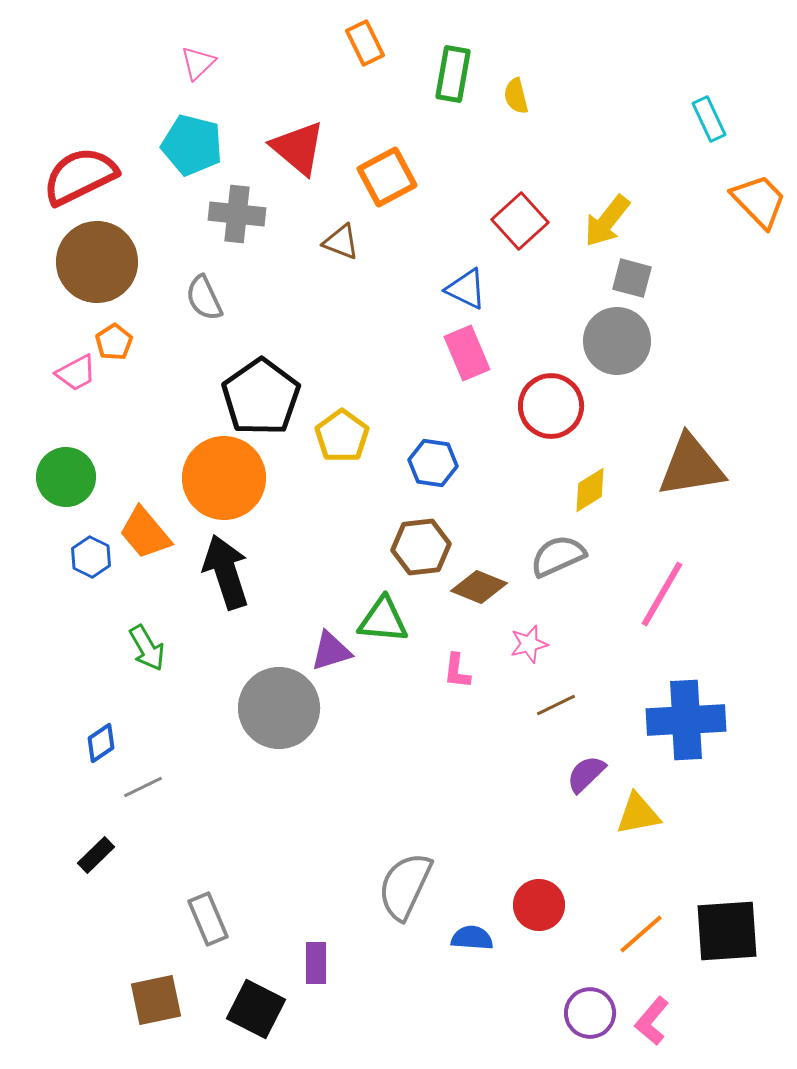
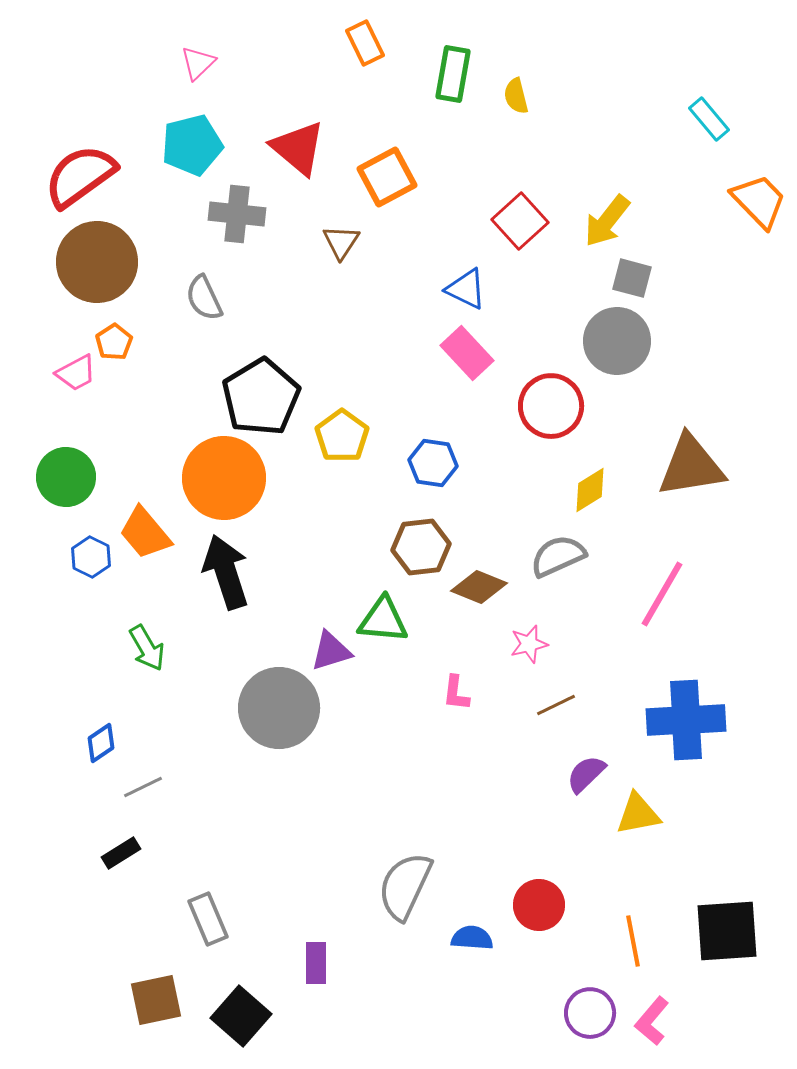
cyan rectangle at (709, 119): rotated 15 degrees counterclockwise
cyan pentagon at (192, 145): rotated 28 degrees counterclockwise
red semicircle at (80, 176): rotated 10 degrees counterclockwise
brown triangle at (341, 242): rotated 42 degrees clockwise
pink rectangle at (467, 353): rotated 20 degrees counterclockwise
black pentagon at (261, 397): rotated 4 degrees clockwise
pink L-shape at (457, 671): moved 1 px left, 22 px down
black rectangle at (96, 855): moved 25 px right, 2 px up; rotated 12 degrees clockwise
orange line at (641, 934): moved 8 px left, 7 px down; rotated 60 degrees counterclockwise
black square at (256, 1009): moved 15 px left, 7 px down; rotated 14 degrees clockwise
